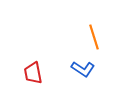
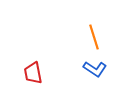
blue L-shape: moved 12 px right
